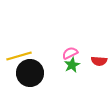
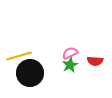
red semicircle: moved 4 px left
green star: moved 2 px left
